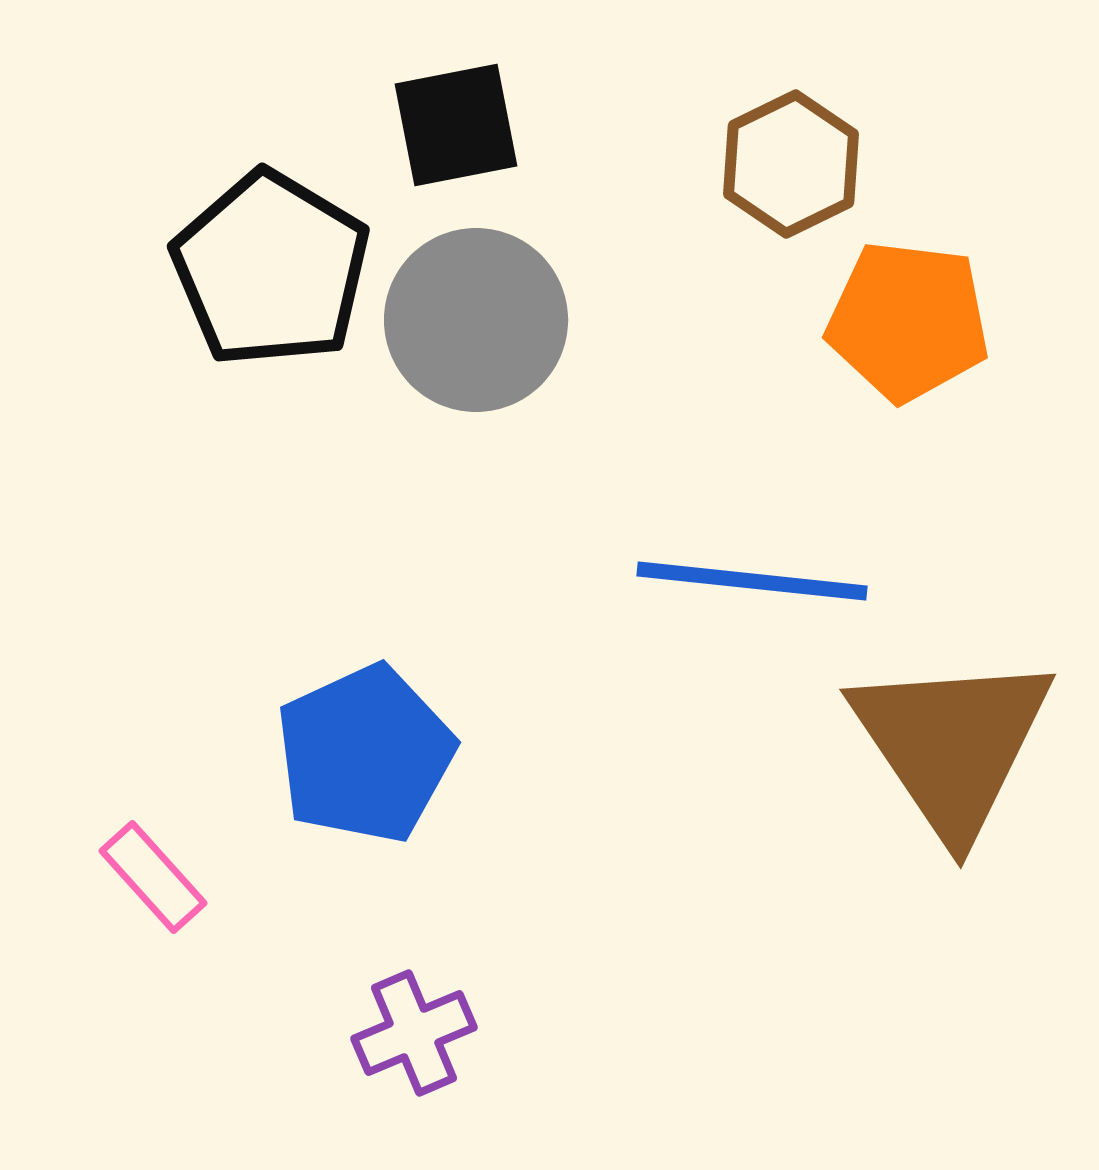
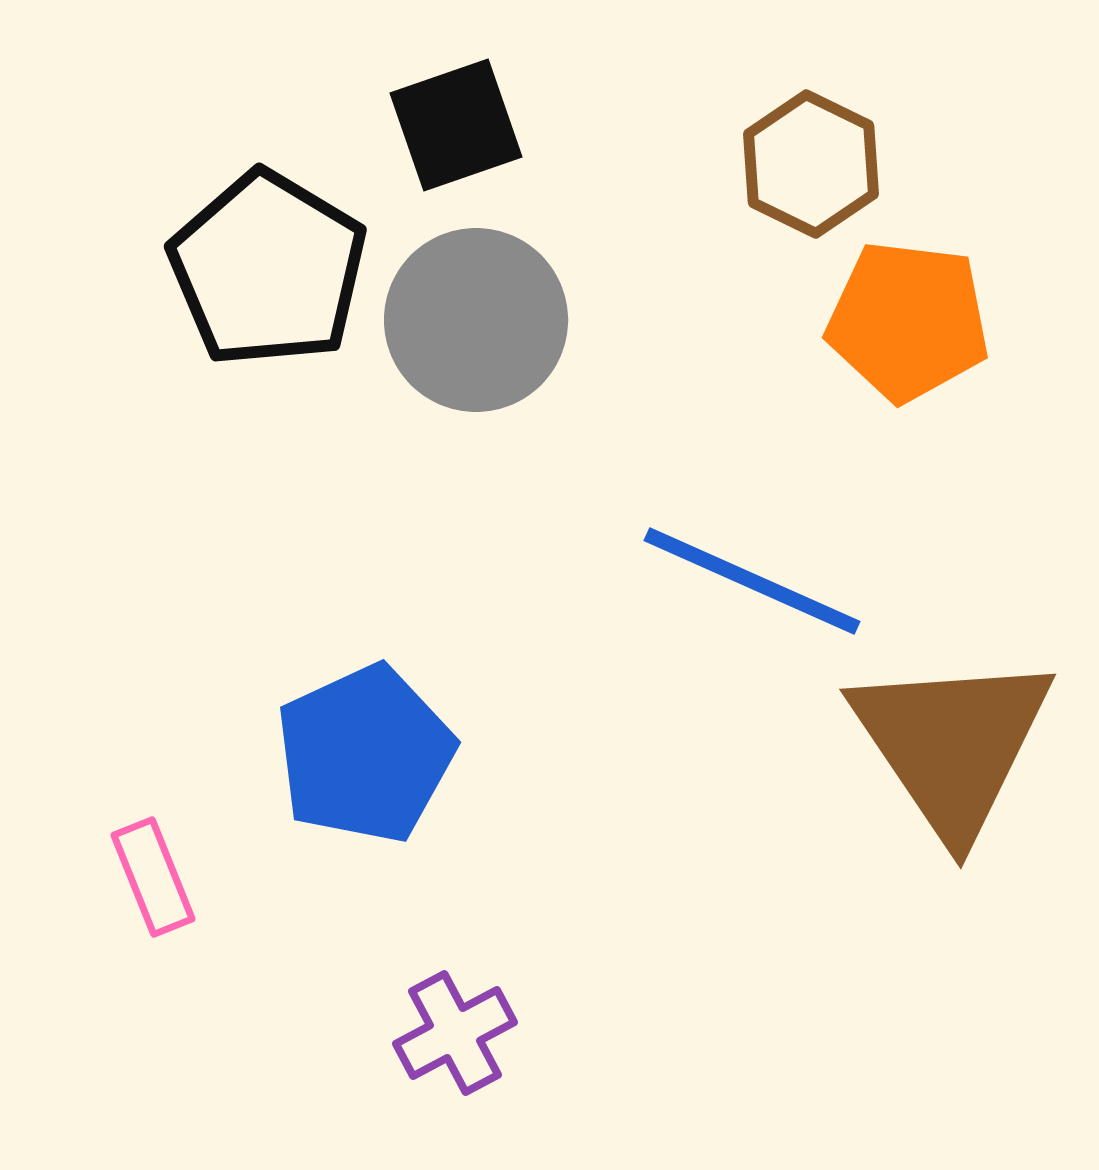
black square: rotated 8 degrees counterclockwise
brown hexagon: moved 20 px right; rotated 8 degrees counterclockwise
black pentagon: moved 3 px left
blue line: rotated 18 degrees clockwise
pink rectangle: rotated 20 degrees clockwise
purple cross: moved 41 px right; rotated 5 degrees counterclockwise
